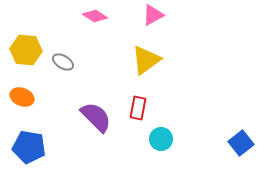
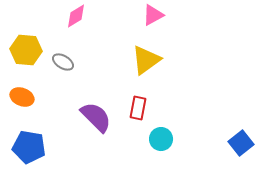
pink diamond: moved 19 px left; rotated 65 degrees counterclockwise
